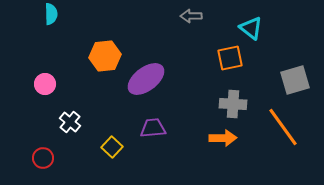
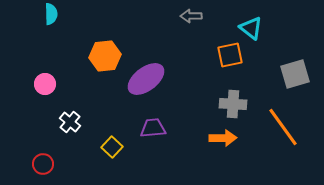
orange square: moved 3 px up
gray square: moved 6 px up
red circle: moved 6 px down
